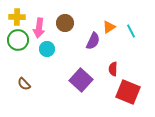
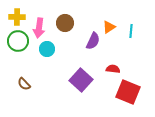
cyan line: rotated 32 degrees clockwise
green circle: moved 1 px down
red semicircle: rotated 96 degrees clockwise
